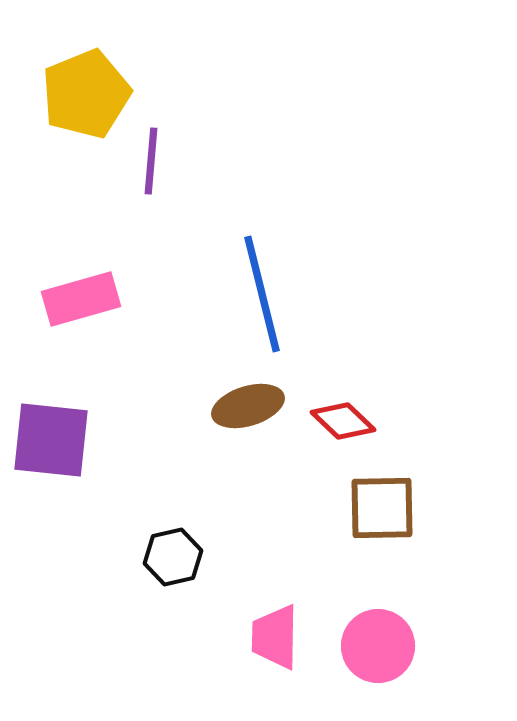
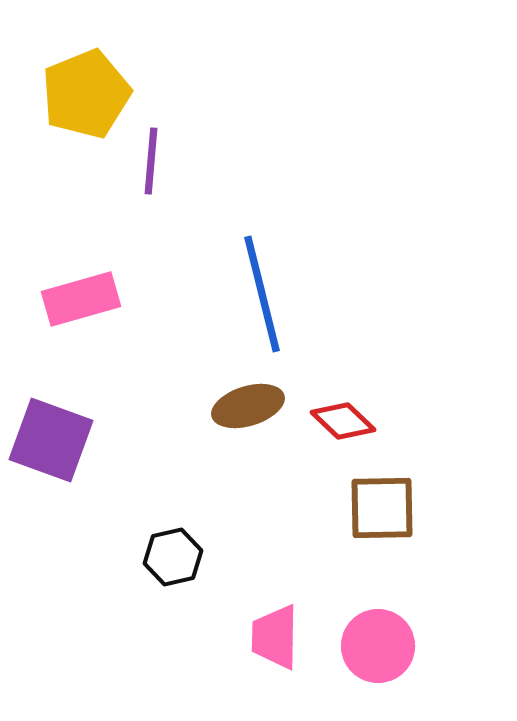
purple square: rotated 14 degrees clockwise
